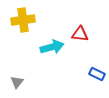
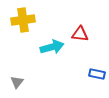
blue rectangle: rotated 14 degrees counterclockwise
